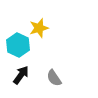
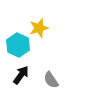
gray semicircle: moved 3 px left, 2 px down
